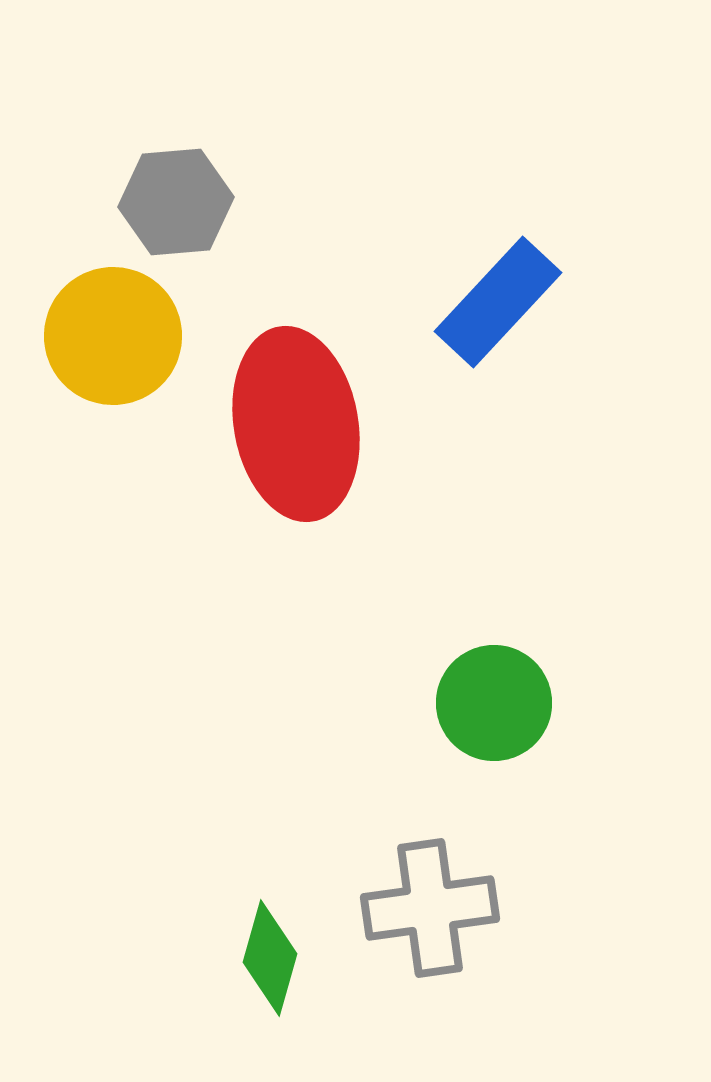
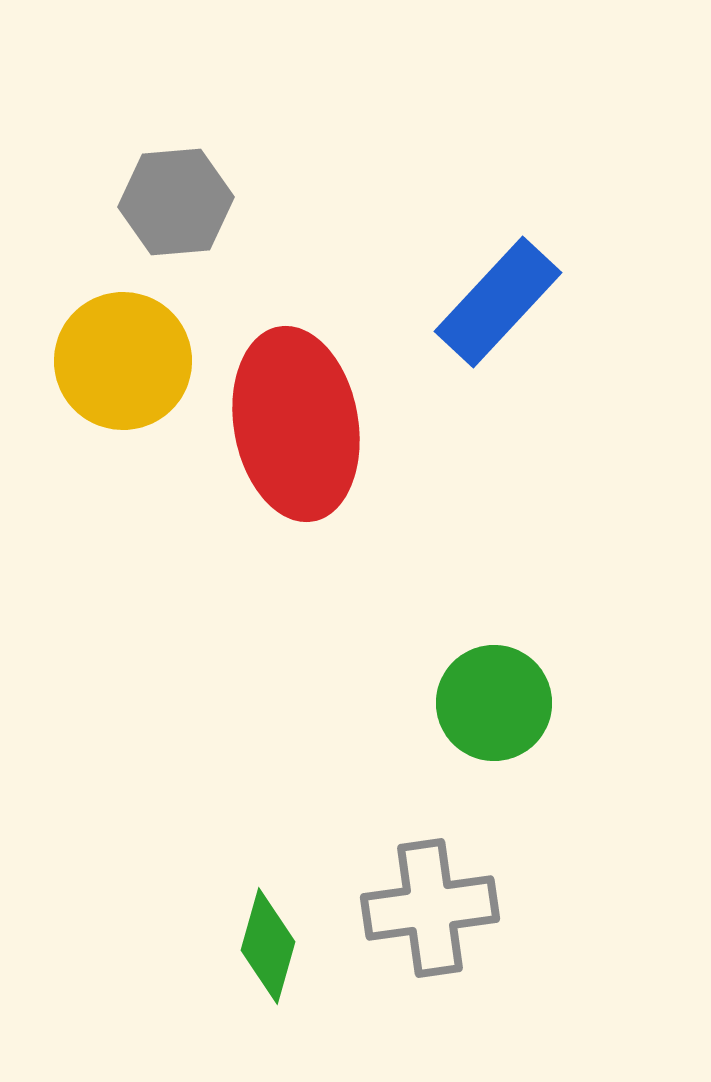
yellow circle: moved 10 px right, 25 px down
green diamond: moved 2 px left, 12 px up
